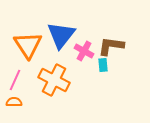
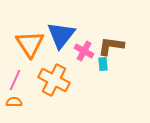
orange triangle: moved 2 px right, 1 px up
cyan rectangle: moved 1 px up
